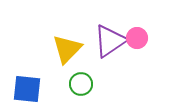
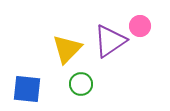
pink circle: moved 3 px right, 12 px up
